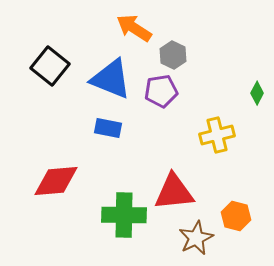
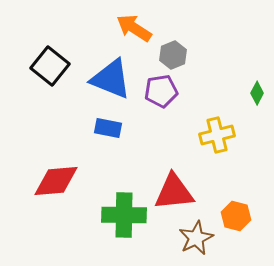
gray hexagon: rotated 12 degrees clockwise
